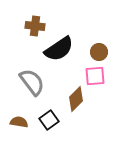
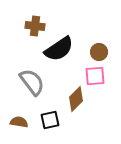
black square: moved 1 px right; rotated 24 degrees clockwise
